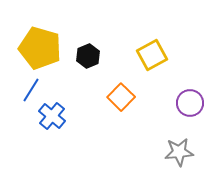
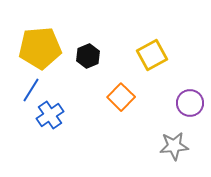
yellow pentagon: rotated 21 degrees counterclockwise
blue cross: moved 2 px left, 1 px up; rotated 16 degrees clockwise
gray star: moved 5 px left, 6 px up
